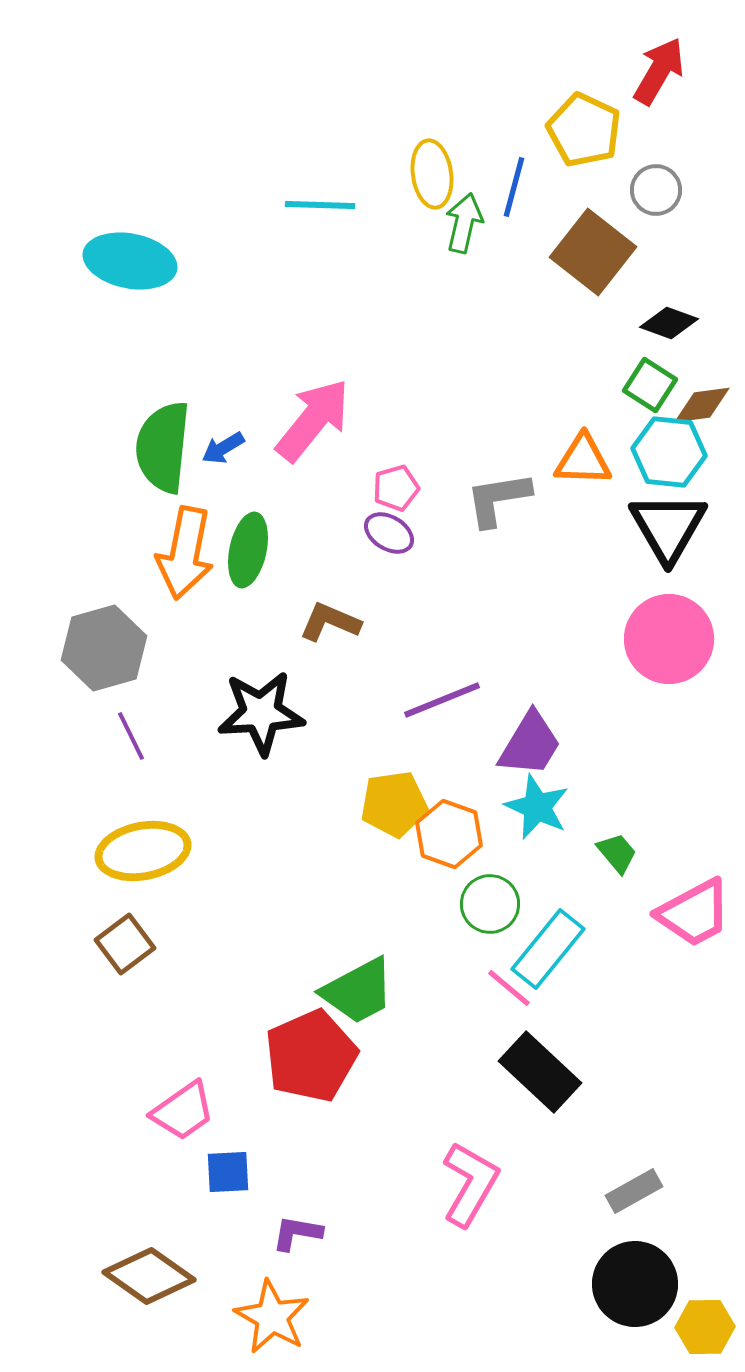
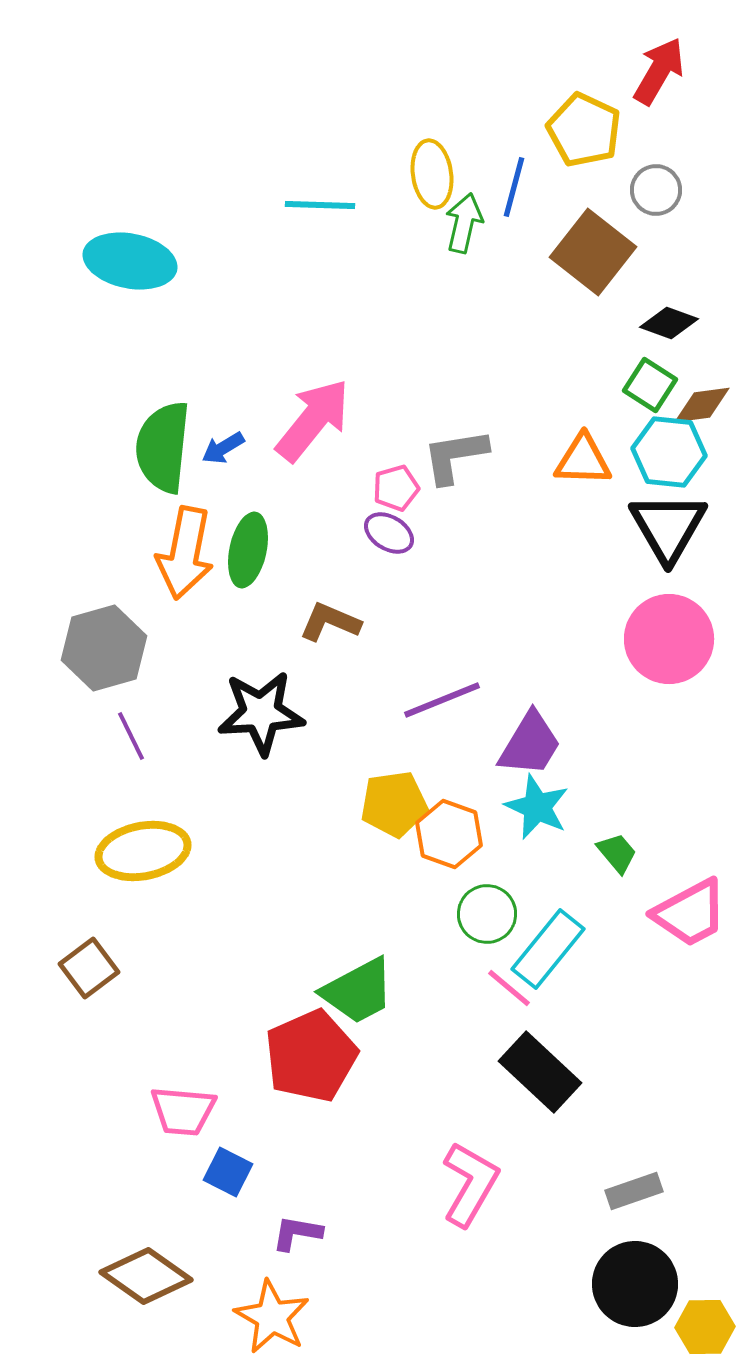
gray L-shape at (498, 499): moved 43 px left, 43 px up
green circle at (490, 904): moved 3 px left, 10 px down
pink trapezoid at (694, 913): moved 4 px left
brown square at (125, 944): moved 36 px left, 24 px down
pink trapezoid at (183, 1111): rotated 40 degrees clockwise
blue square at (228, 1172): rotated 30 degrees clockwise
gray rectangle at (634, 1191): rotated 10 degrees clockwise
brown diamond at (149, 1276): moved 3 px left
